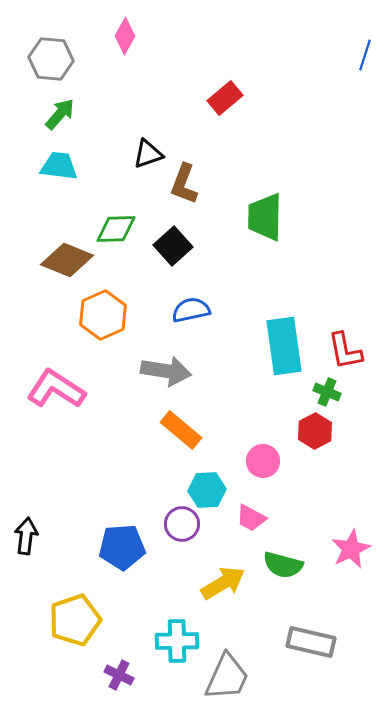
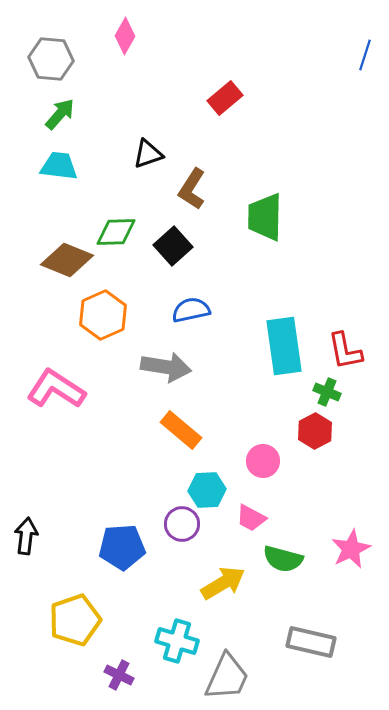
brown L-shape: moved 8 px right, 5 px down; rotated 12 degrees clockwise
green diamond: moved 3 px down
gray arrow: moved 4 px up
green semicircle: moved 6 px up
cyan cross: rotated 18 degrees clockwise
